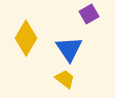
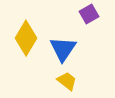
blue triangle: moved 6 px left; rotated 8 degrees clockwise
yellow trapezoid: moved 2 px right, 2 px down
